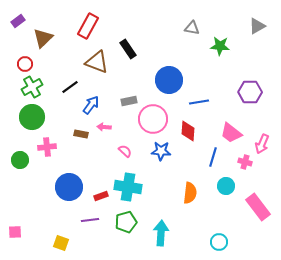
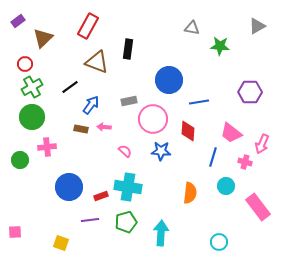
black rectangle at (128, 49): rotated 42 degrees clockwise
brown rectangle at (81, 134): moved 5 px up
